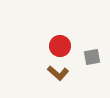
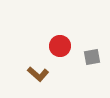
brown L-shape: moved 20 px left, 1 px down
